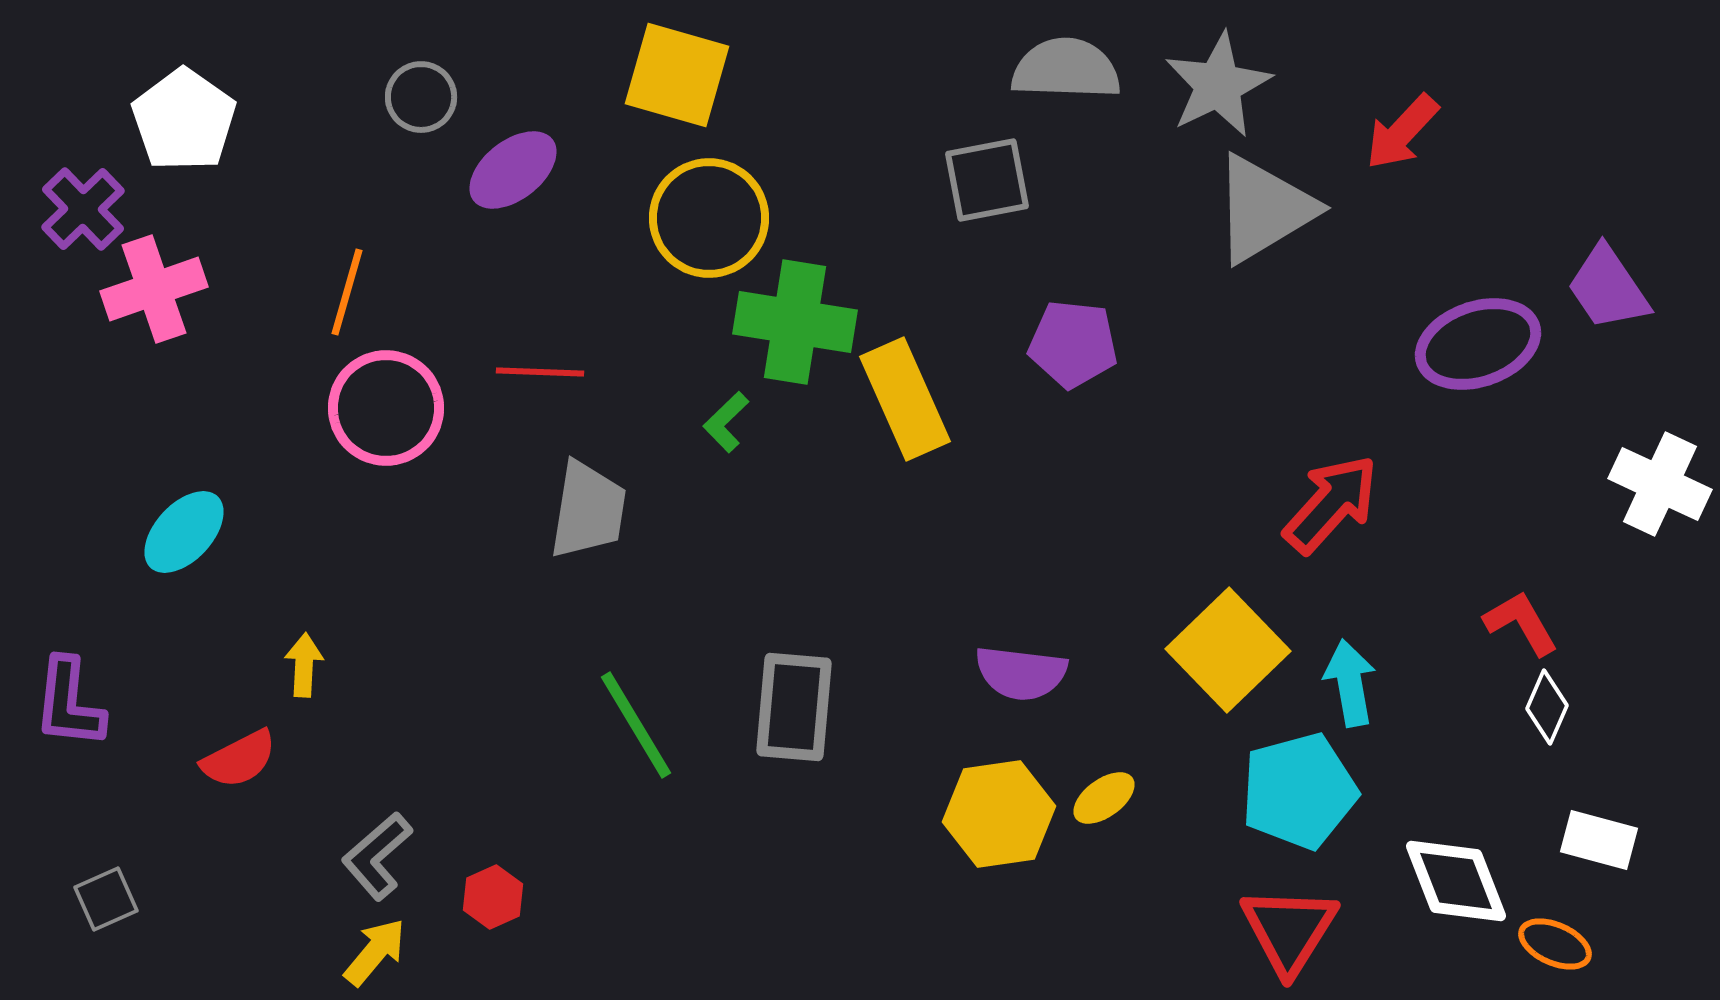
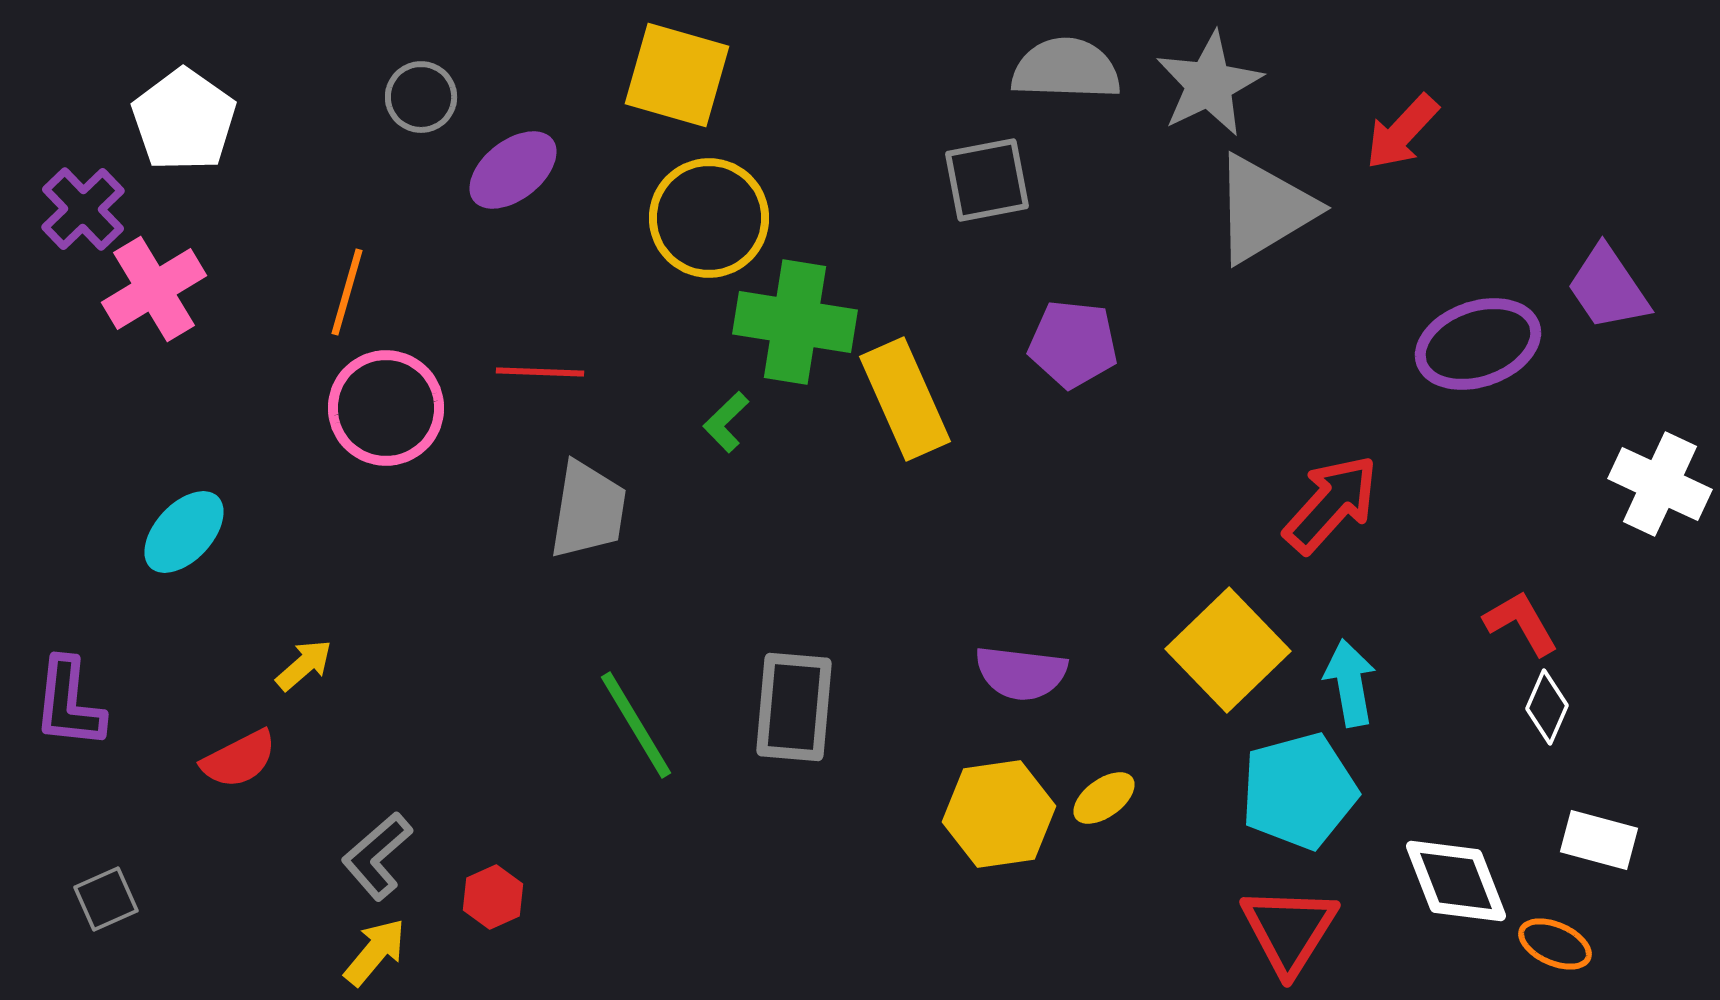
gray star at (1218, 85): moved 9 px left, 1 px up
pink cross at (154, 289): rotated 12 degrees counterclockwise
yellow arrow at (304, 665): rotated 46 degrees clockwise
